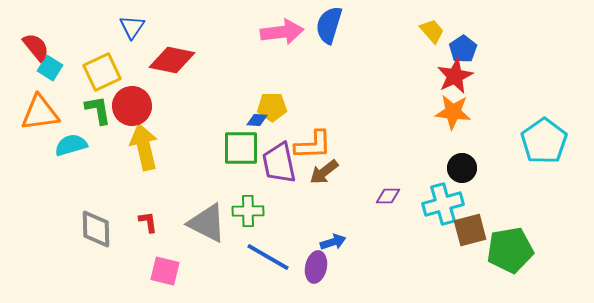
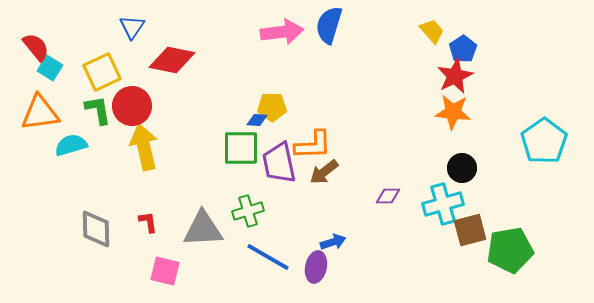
green cross: rotated 16 degrees counterclockwise
gray triangle: moved 4 px left, 6 px down; rotated 30 degrees counterclockwise
